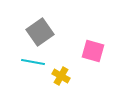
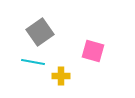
yellow cross: rotated 30 degrees counterclockwise
